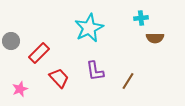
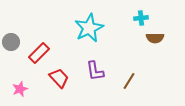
gray circle: moved 1 px down
brown line: moved 1 px right
